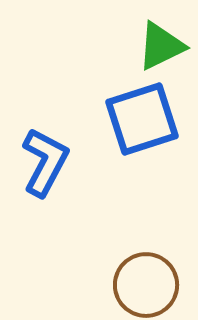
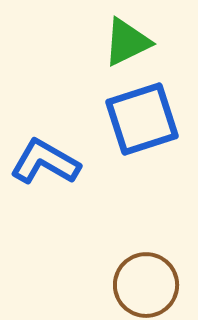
green triangle: moved 34 px left, 4 px up
blue L-shape: rotated 88 degrees counterclockwise
